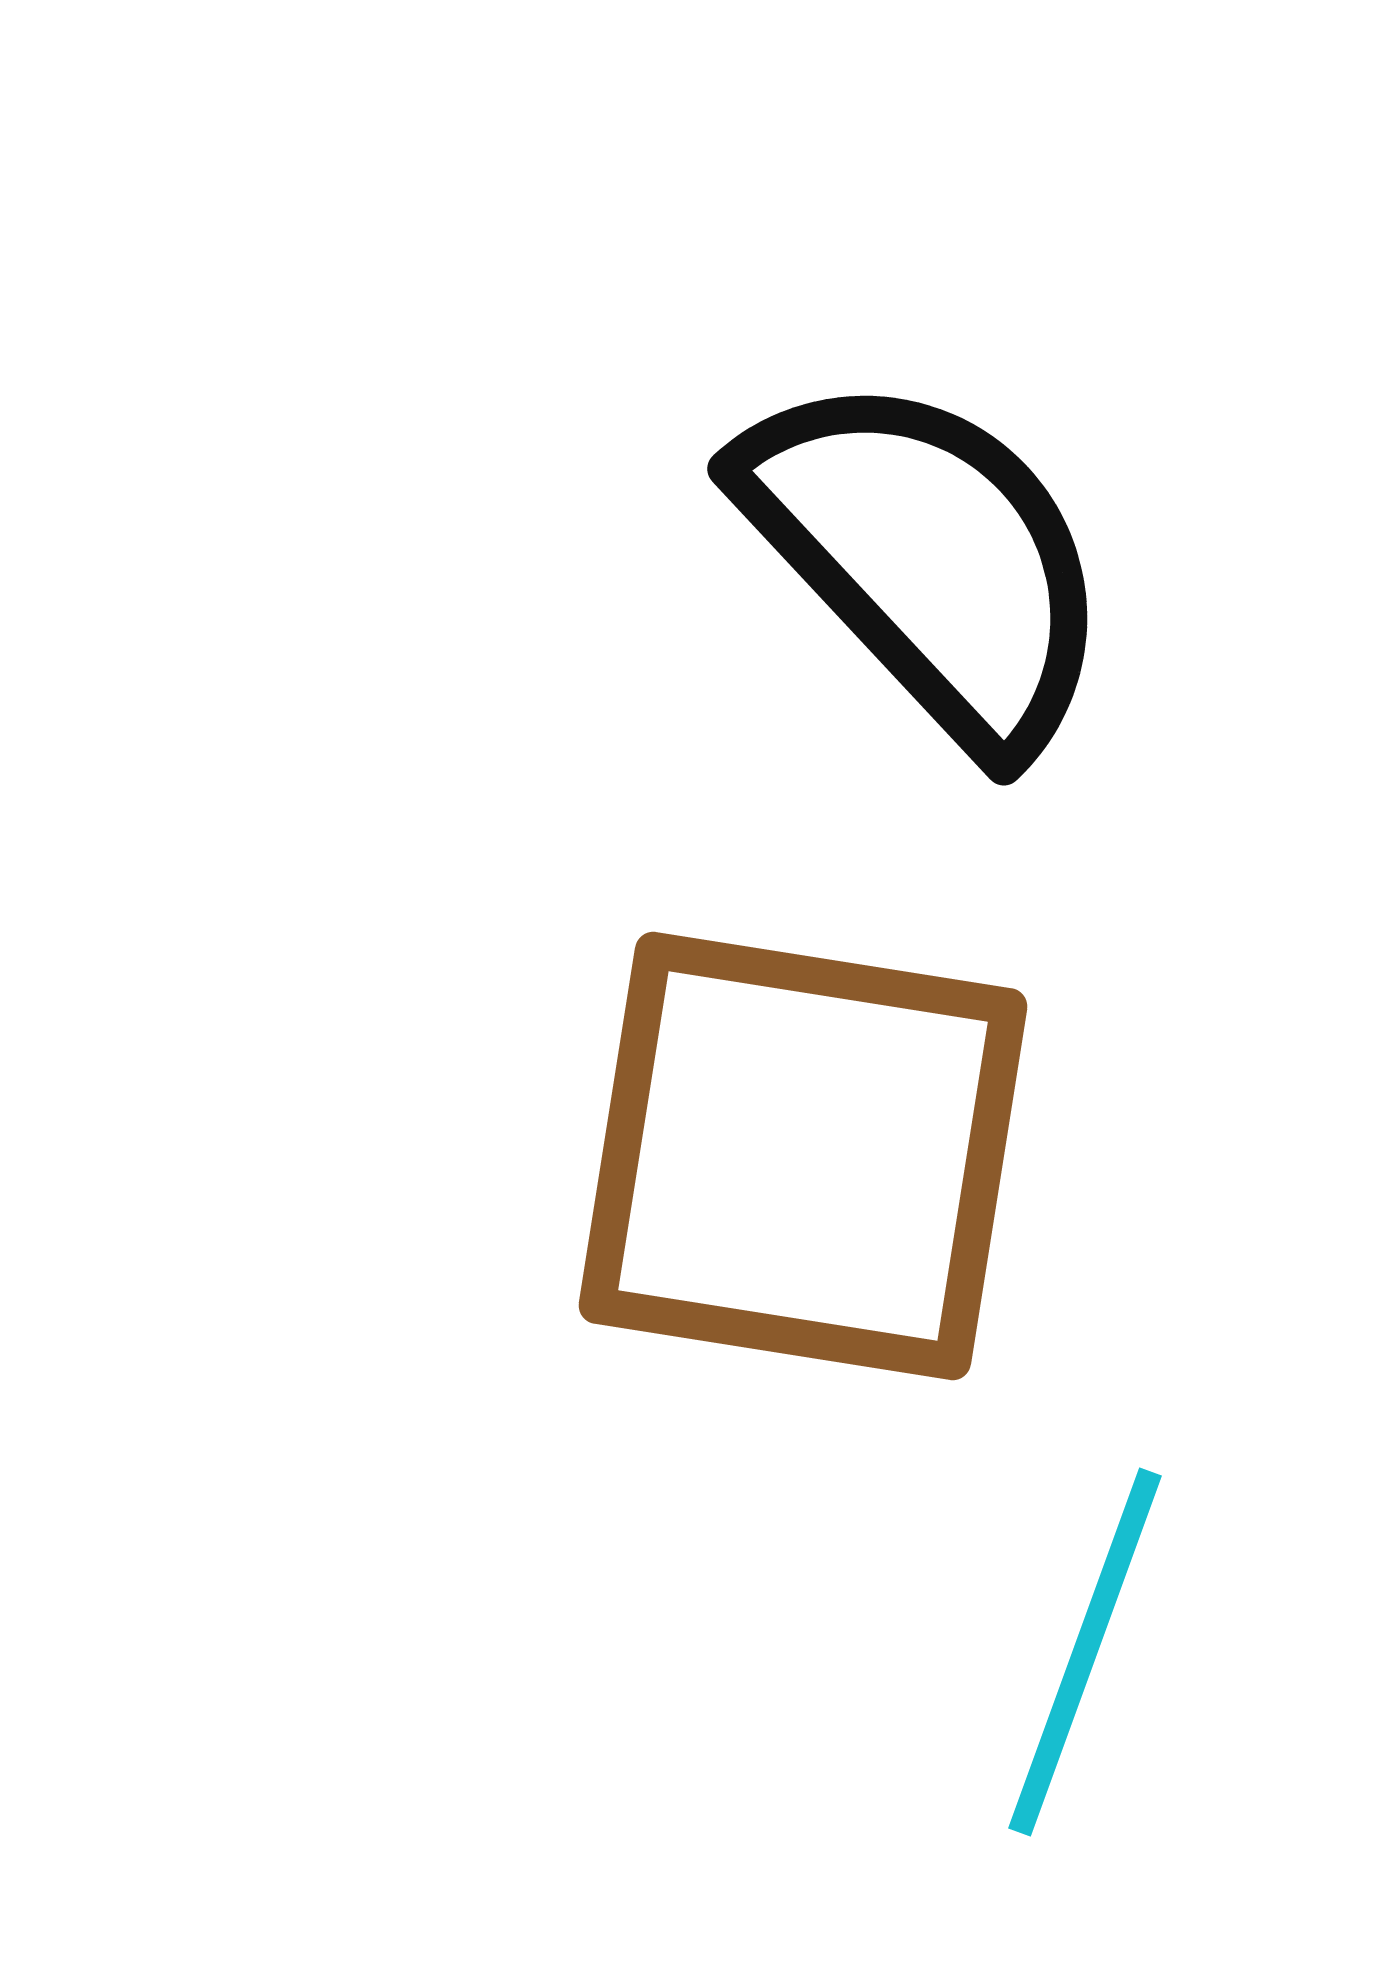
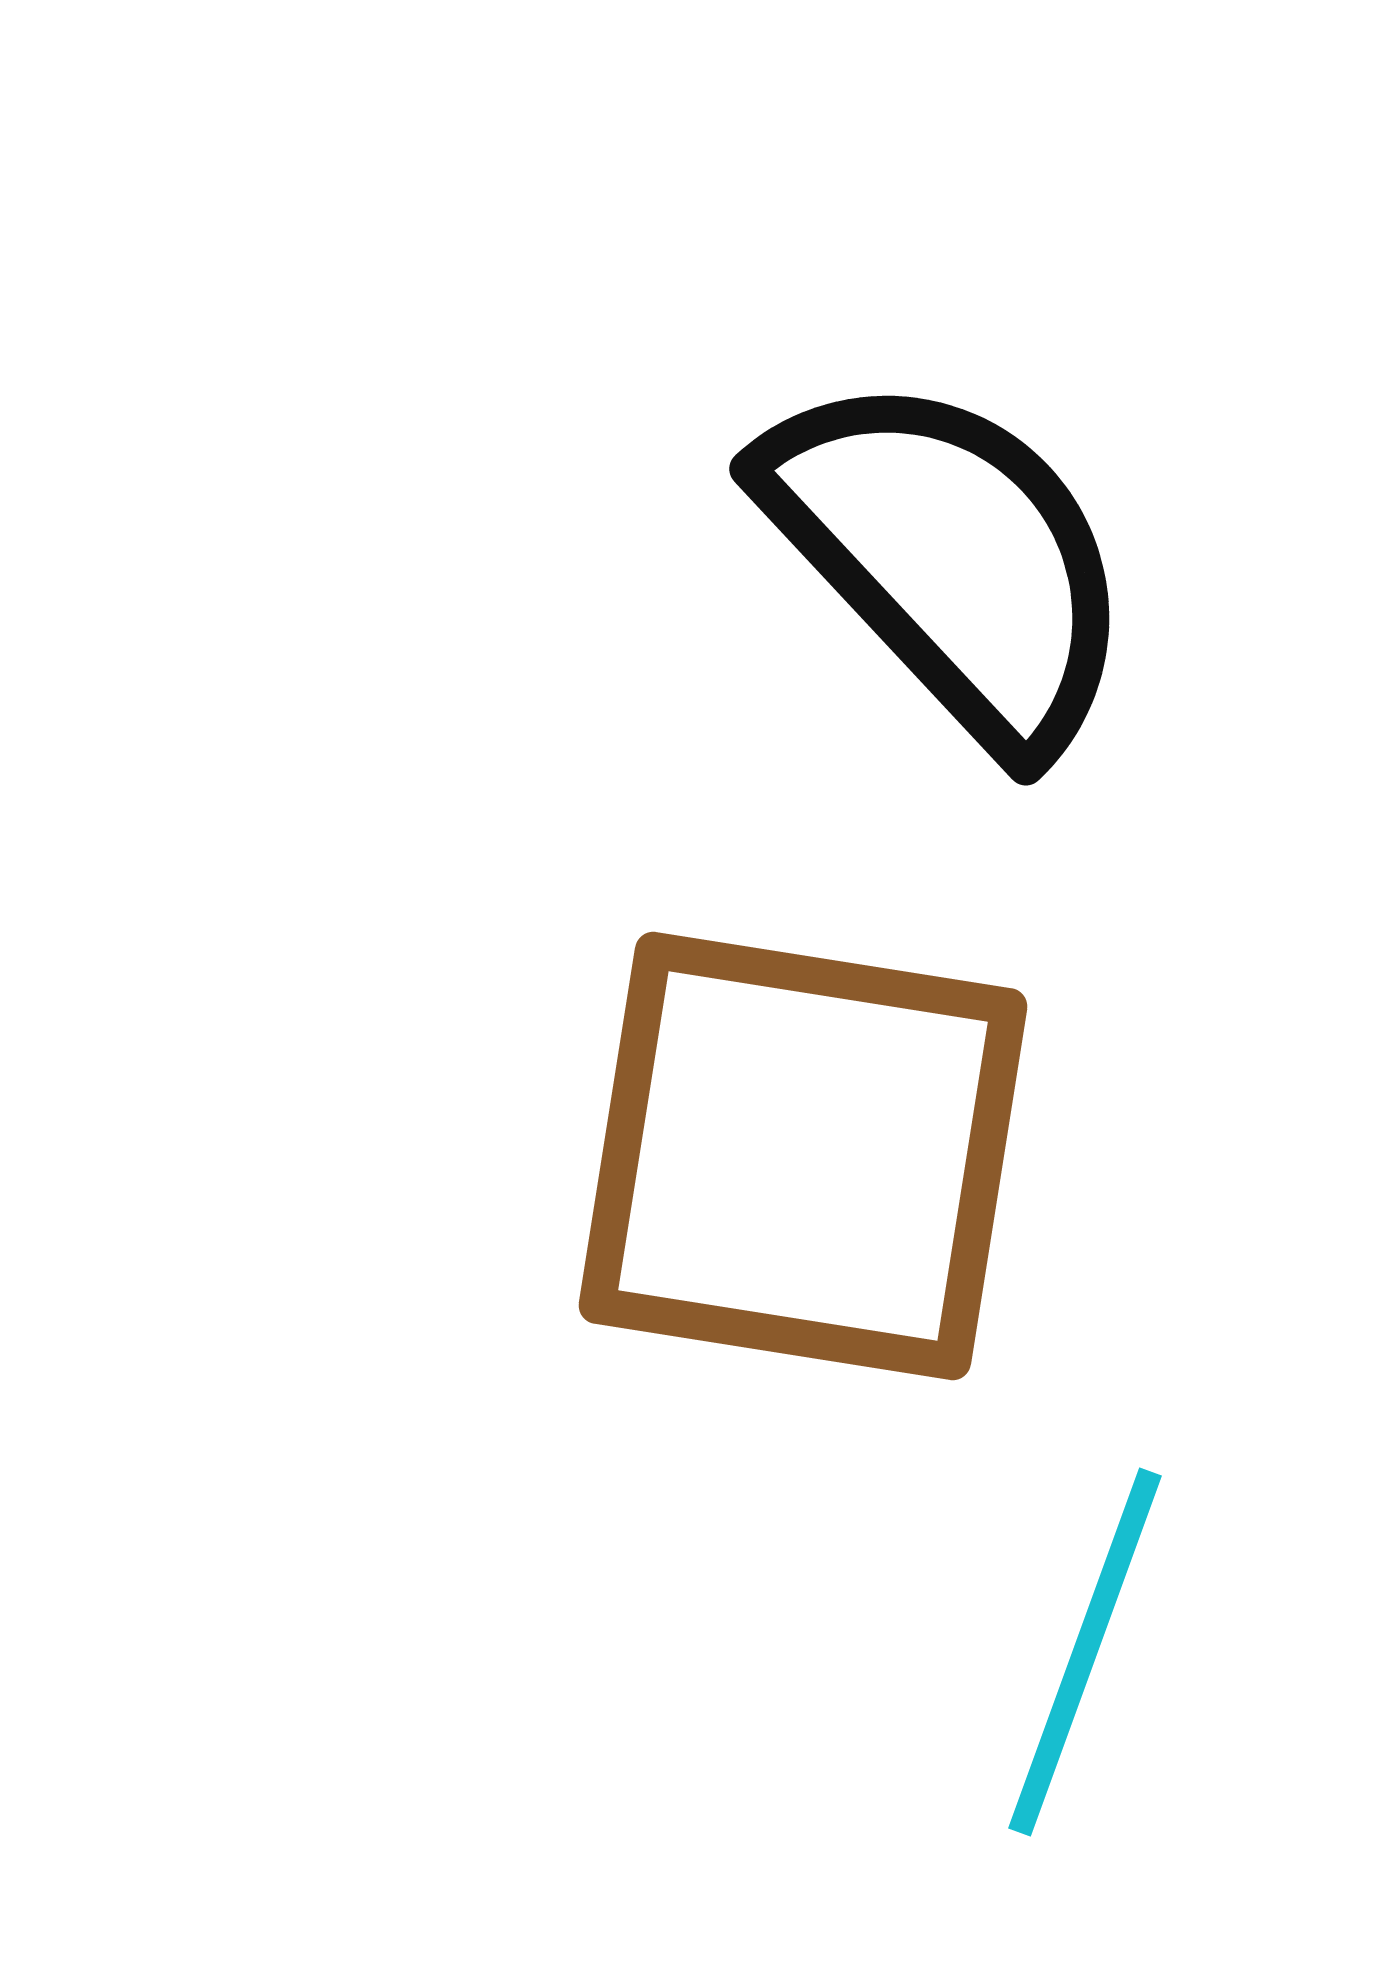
black semicircle: moved 22 px right
